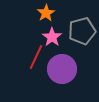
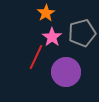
gray pentagon: moved 2 px down
purple circle: moved 4 px right, 3 px down
